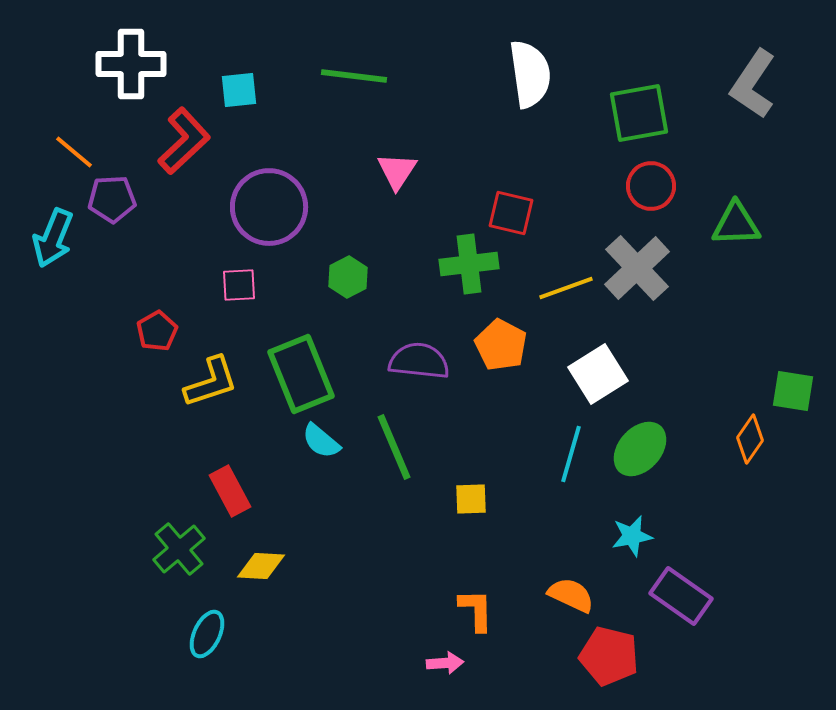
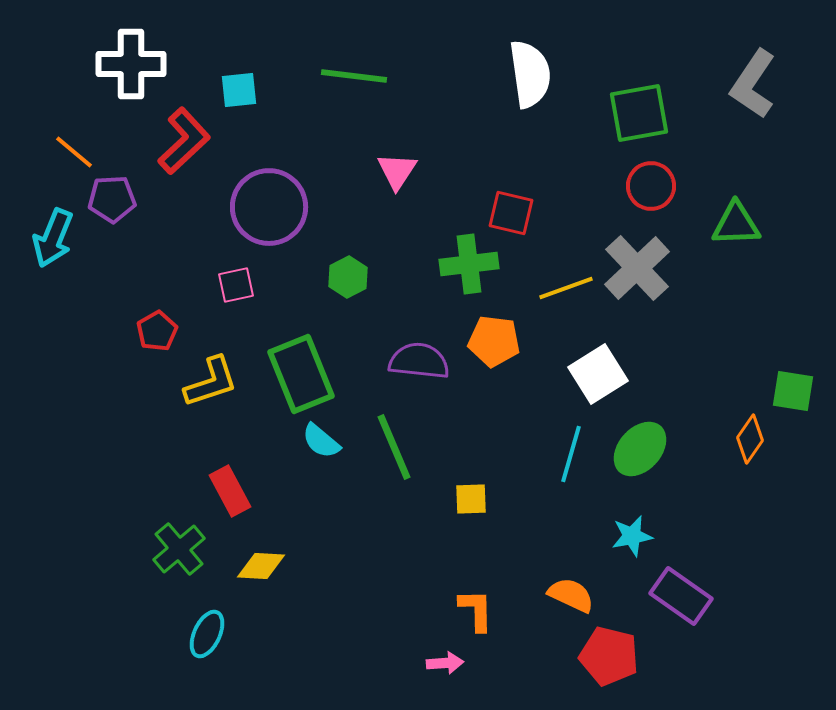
pink square at (239, 285): moved 3 px left; rotated 9 degrees counterclockwise
orange pentagon at (501, 345): moved 7 px left, 4 px up; rotated 21 degrees counterclockwise
